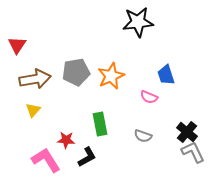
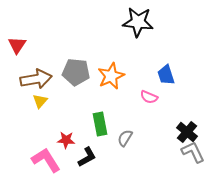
black star: rotated 12 degrees clockwise
gray pentagon: rotated 16 degrees clockwise
brown arrow: moved 1 px right
yellow triangle: moved 7 px right, 9 px up
gray semicircle: moved 18 px left, 2 px down; rotated 102 degrees clockwise
